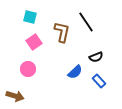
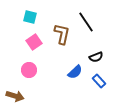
brown L-shape: moved 2 px down
pink circle: moved 1 px right, 1 px down
